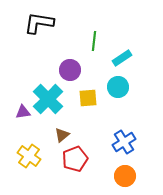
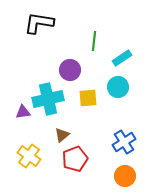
cyan cross: rotated 32 degrees clockwise
